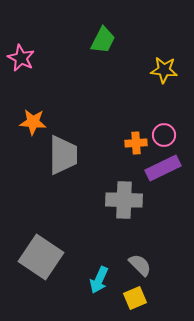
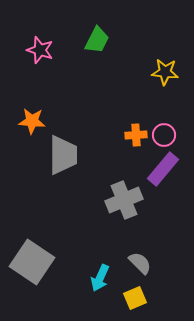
green trapezoid: moved 6 px left
pink star: moved 19 px right, 8 px up; rotated 8 degrees counterclockwise
yellow star: moved 1 px right, 2 px down
orange star: moved 1 px left, 1 px up
orange cross: moved 8 px up
purple rectangle: moved 1 px down; rotated 24 degrees counterclockwise
gray cross: rotated 24 degrees counterclockwise
gray square: moved 9 px left, 5 px down
gray semicircle: moved 2 px up
cyan arrow: moved 1 px right, 2 px up
